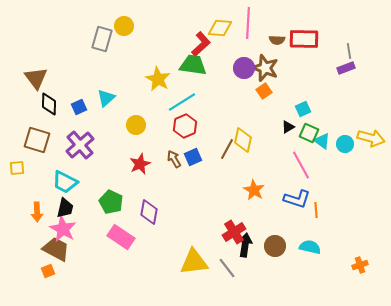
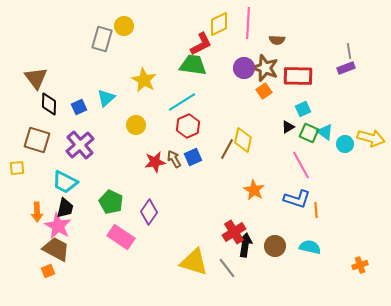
yellow diamond at (220, 28): moved 1 px left, 4 px up; rotated 30 degrees counterclockwise
red rectangle at (304, 39): moved 6 px left, 37 px down
red L-shape at (201, 44): rotated 15 degrees clockwise
yellow star at (158, 79): moved 14 px left, 1 px down
red hexagon at (185, 126): moved 3 px right
cyan triangle at (322, 141): moved 3 px right, 9 px up
red star at (140, 164): moved 15 px right, 2 px up; rotated 15 degrees clockwise
purple diamond at (149, 212): rotated 25 degrees clockwise
pink star at (63, 229): moved 5 px left, 3 px up
yellow triangle at (194, 262): rotated 24 degrees clockwise
